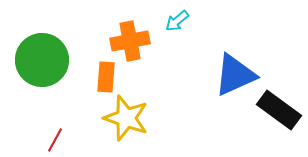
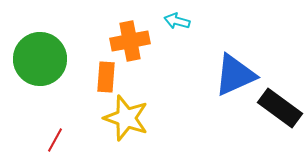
cyan arrow: rotated 55 degrees clockwise
green circle: moved 2 px left, 1 px up
black rectangle: moved 1 px right, 2 px up
